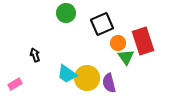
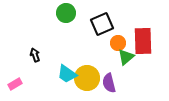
red rectangle: rotated 16 degrees clockwise
green triangle: rotated 24 degrees clockwise
